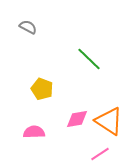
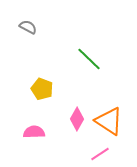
pink diamond: rotated 50 degrees counterclockwise
